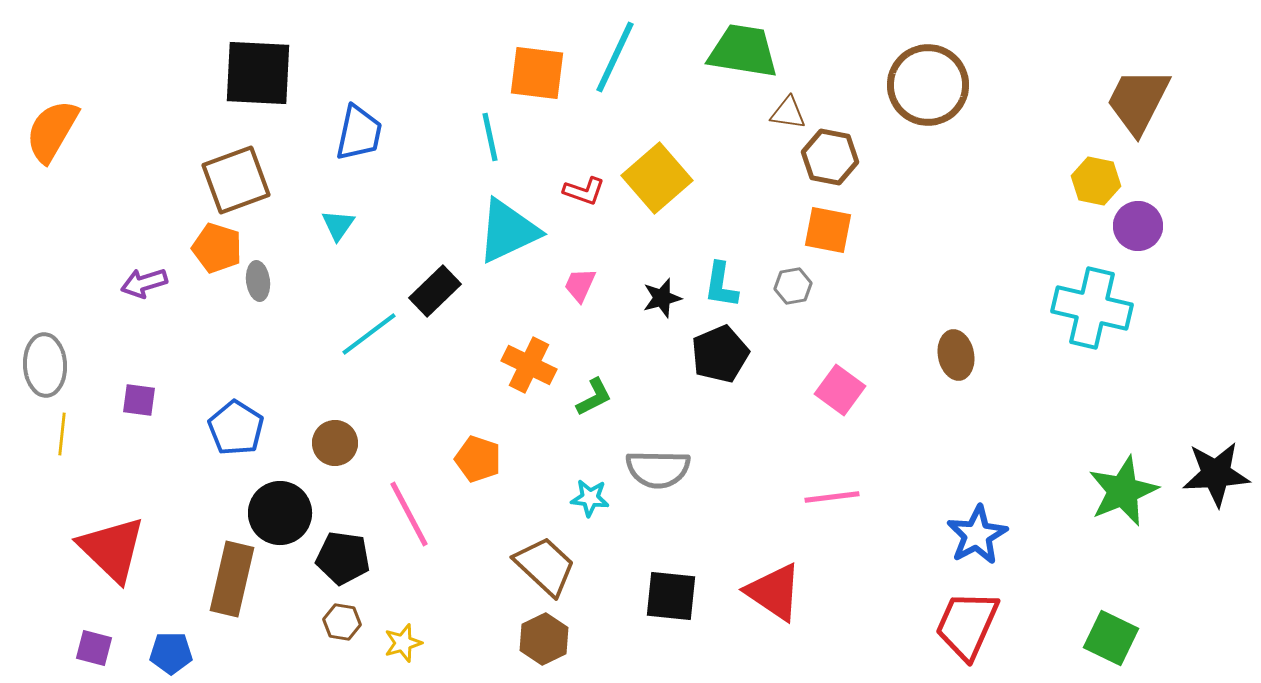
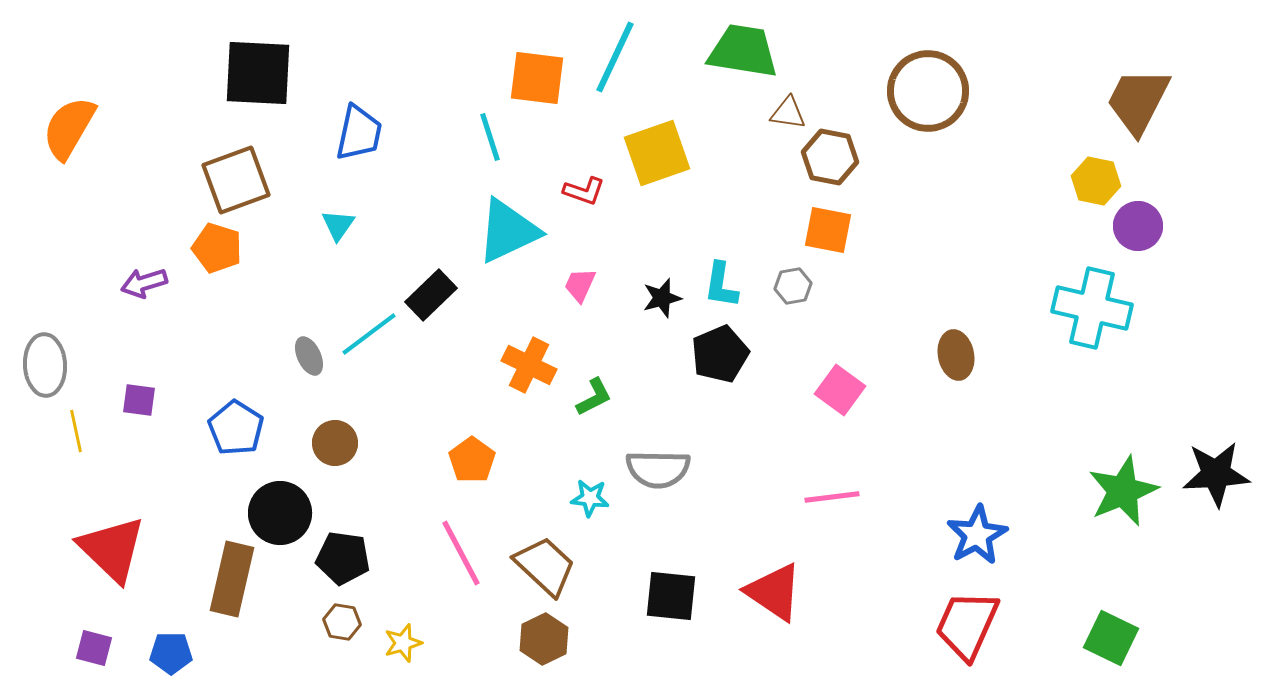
orange square at (537, 73): moved 5 px down
brown circle at (928, 85): moved 6 px down
orange semicircle at (52, 131): moved 17 px right, 3 px up
cyan line at (490, 137): rotated 6 degrees counterclockwise
yellow square at (657, 178): moved 25 px up; rotated 22 degrees clockwise
gray ellipse at (258, 281): moved 51 px right, 75 px down; rotated 18 degrees counterclockwise
black rectangle at (435, 291): moved 4 px left, 4 px down
yellow line at (62, 434): moved 14 px right, 3 px up; rotated 18 degrees counterclockwise
orange pentagon at (478, 459): moved 6 px left, 1 px down; rotated 18 degrees clockwise
pink line at (409, 514): moved 52 px right, 39 px down
